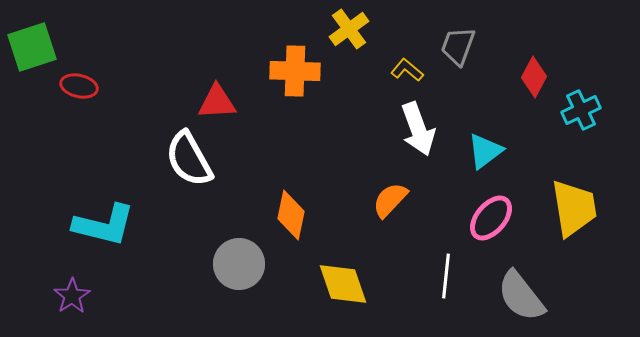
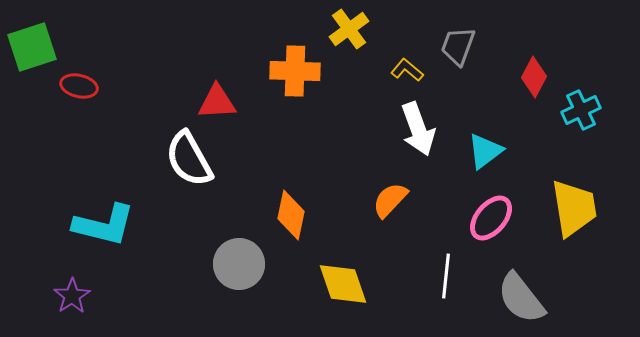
gray semicircle: moved 2 px down
